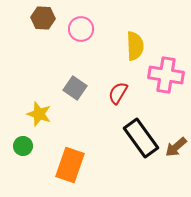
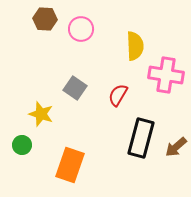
brown hexagon: moved 2 px right, 1 px down
red semicircle: moved 2 px down
yellow star: moved 2 px right
black rectangle: rotated 51 degrees clockwise
green circle: moved 1 px left, 1 px up
